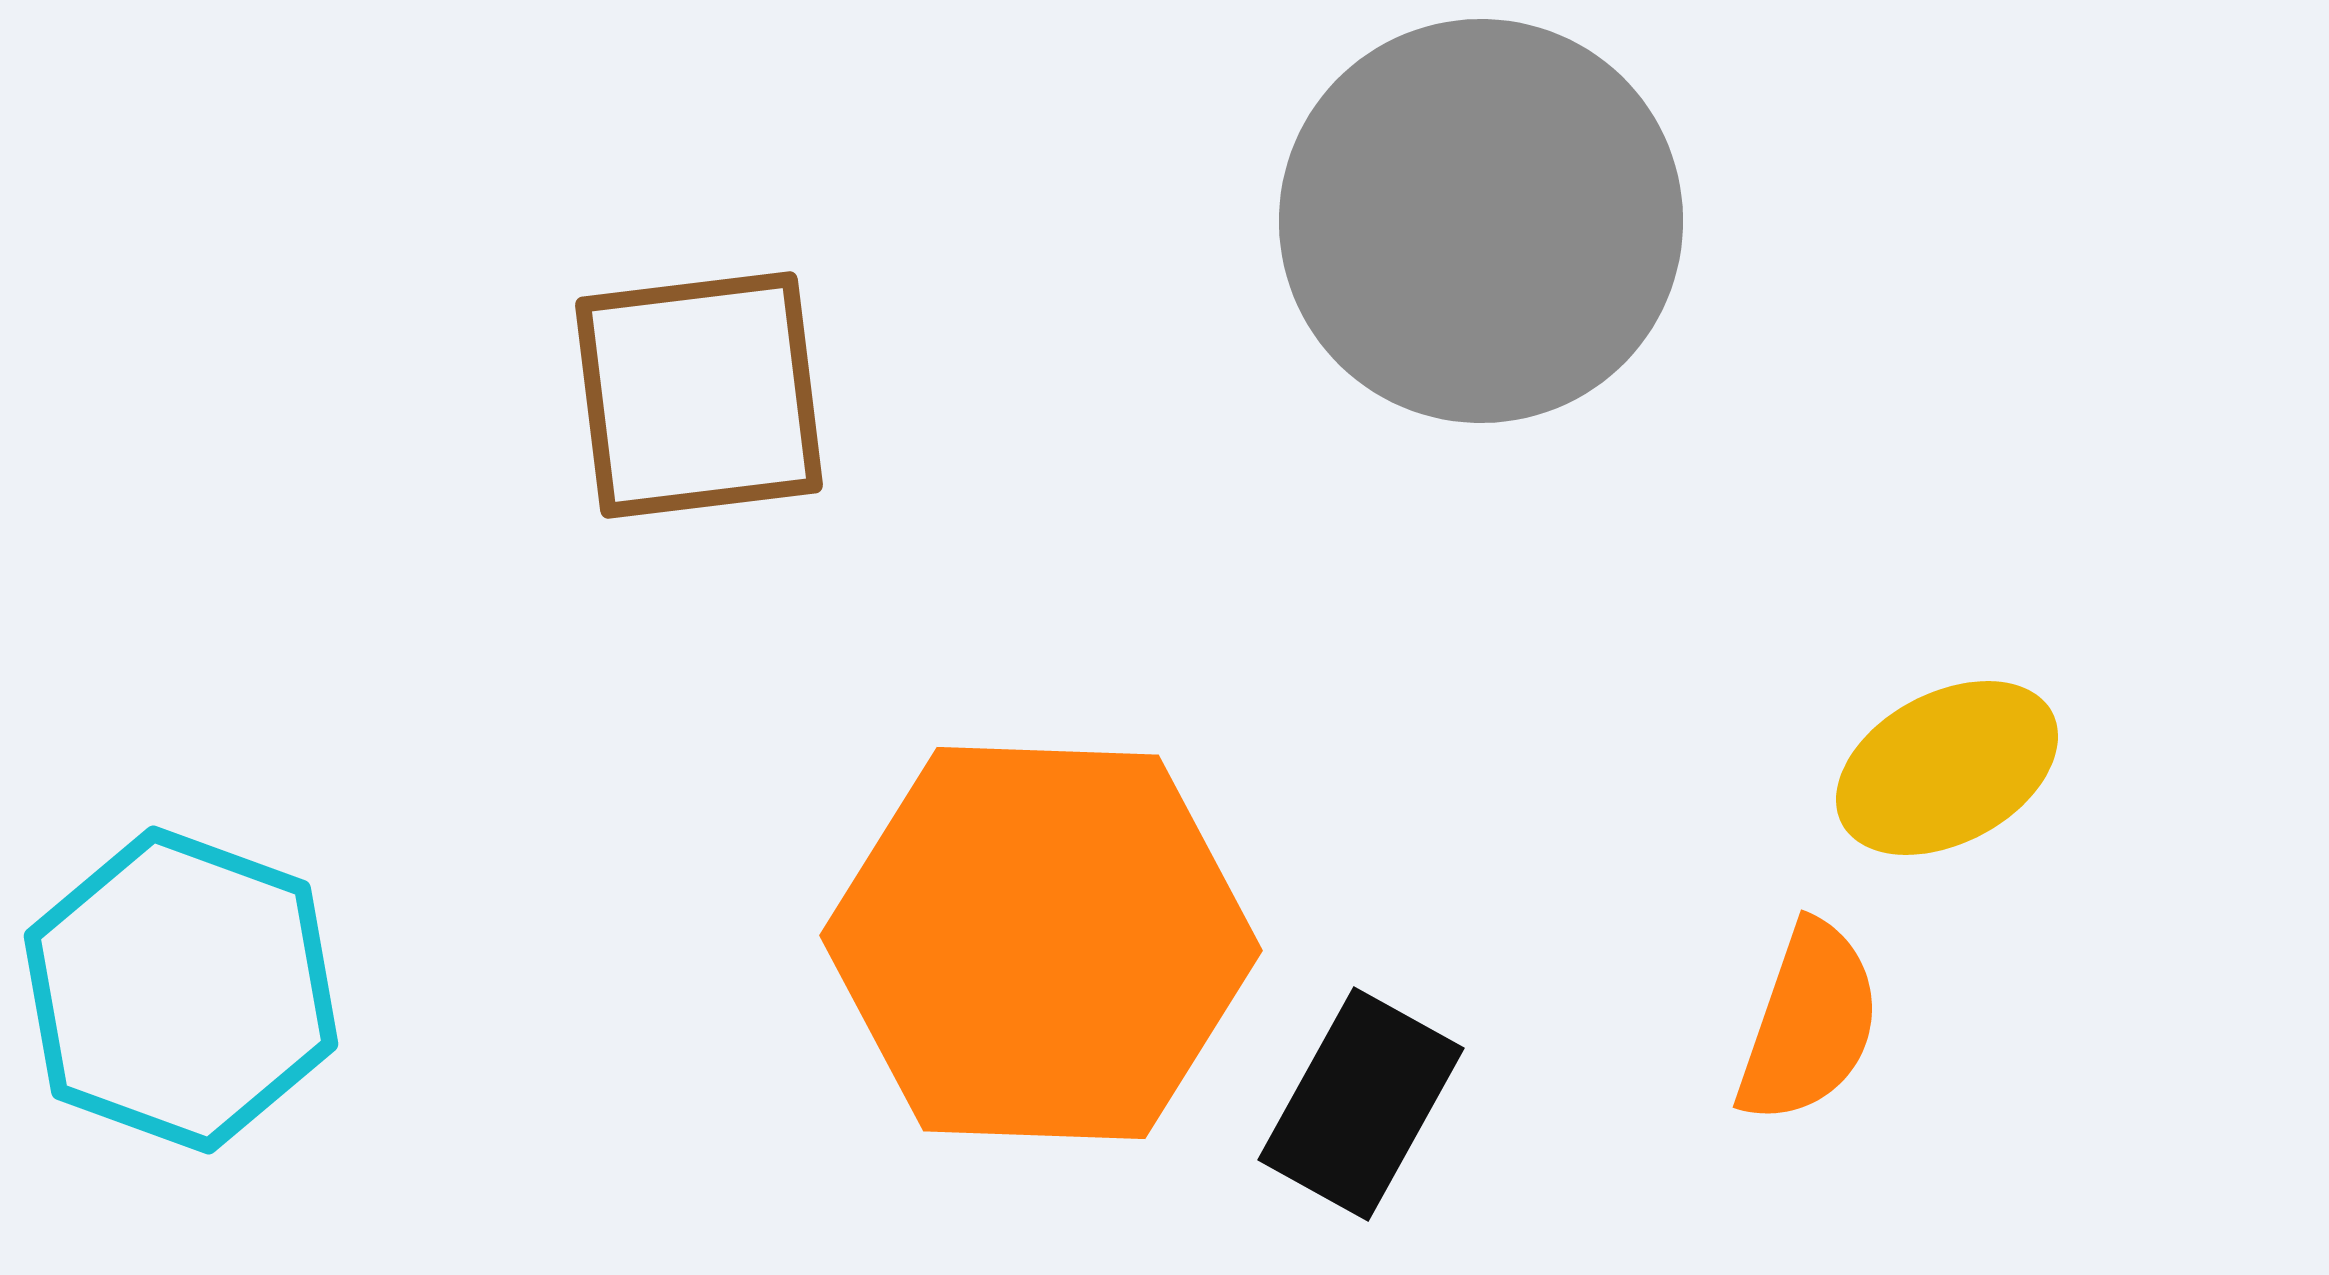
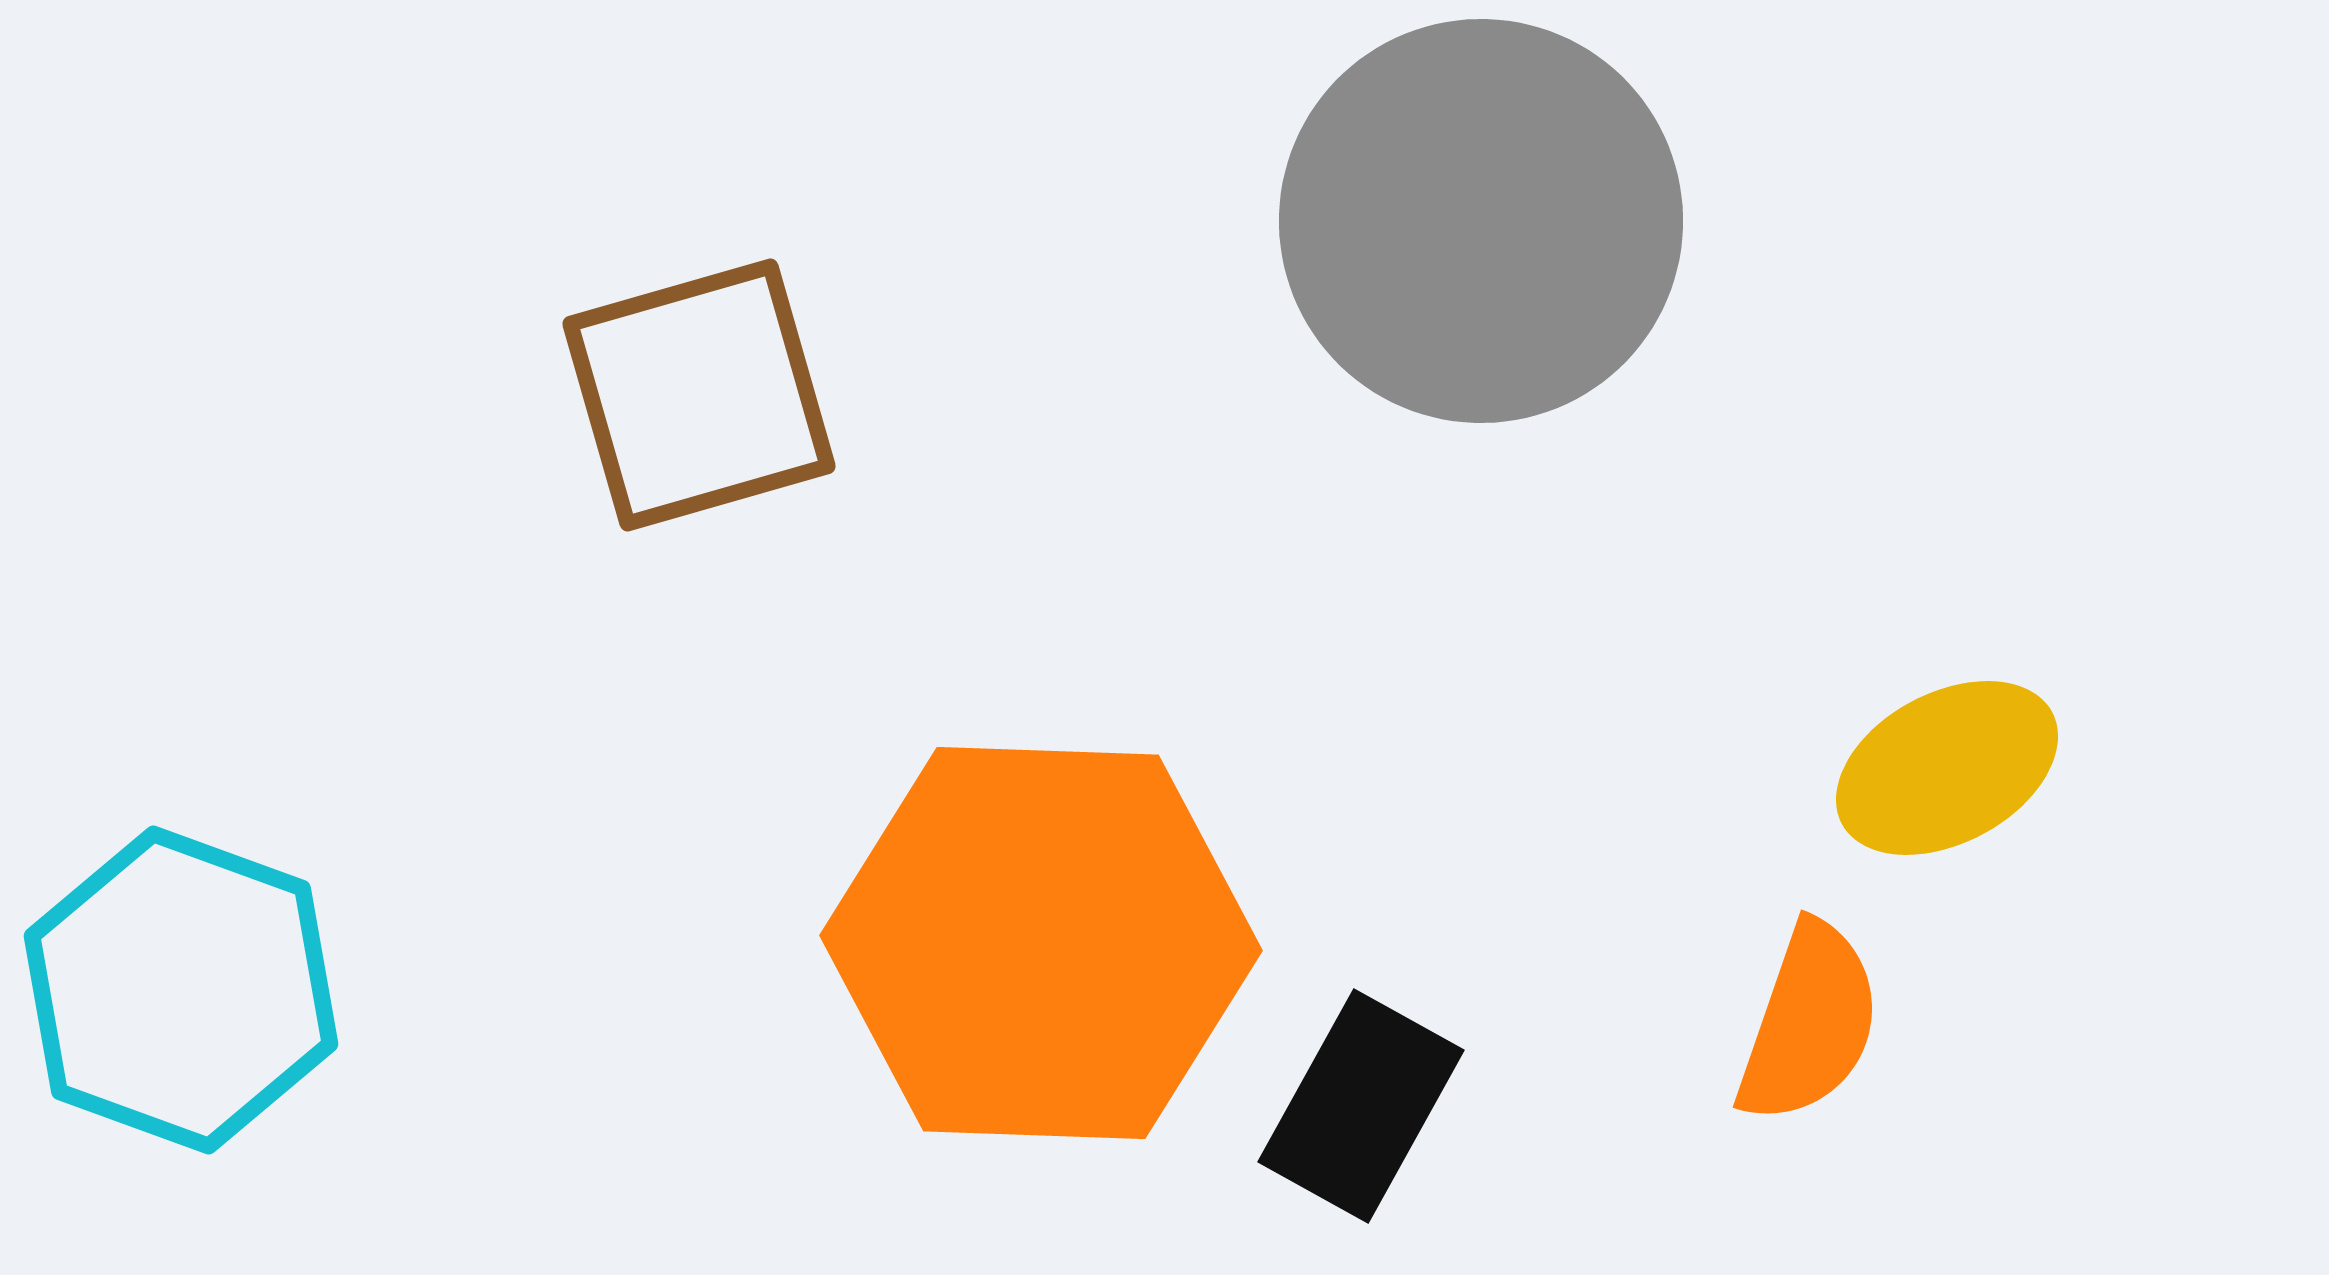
brown square: rotated 9 degrees counterclockwise
black rectangle: moved 2 px down
